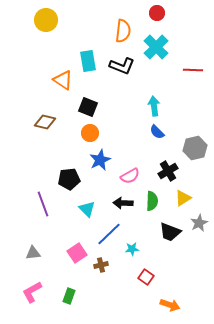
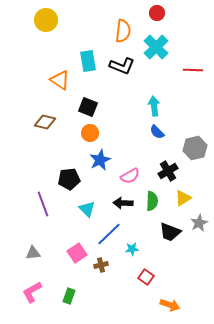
orange triangle: moved 3 px left
